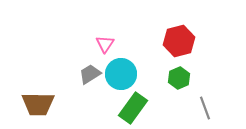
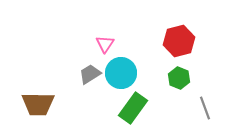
cyan circle: moved 1 px up
green hexagon: rotated 15 degrees counterclockwise
